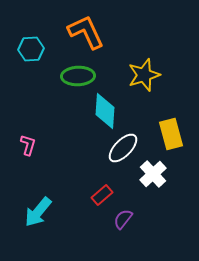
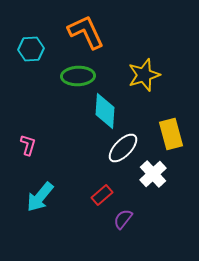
cyan arrow: moved 2 px right, 15 px up
